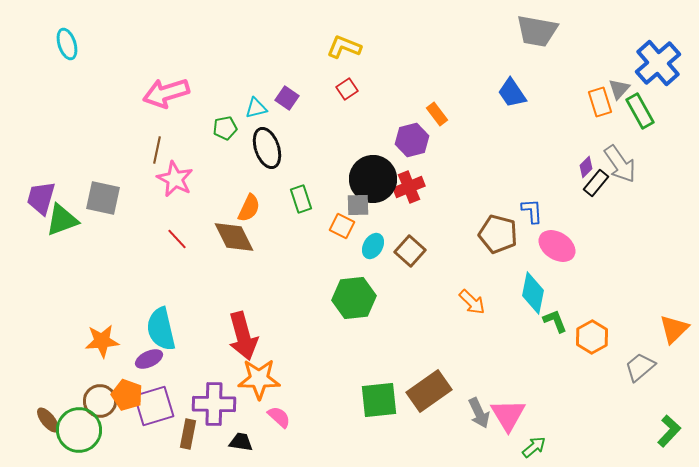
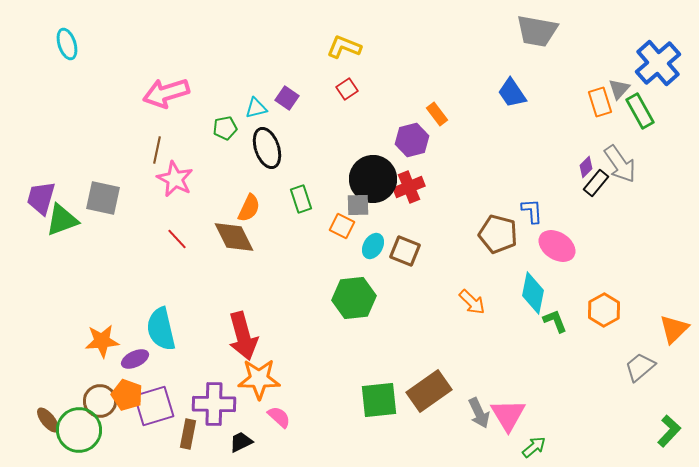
brown square at (410, 251): moved 5 px left; rotated 20 degrees counterclockwise
orange hexagon at (592, 337): moved 12 px right, 27 px up
purple ellipse at (149, 359): moved 14 px left
black trapezoid at (241, 442): rotated 35 degrees counterclockwise
